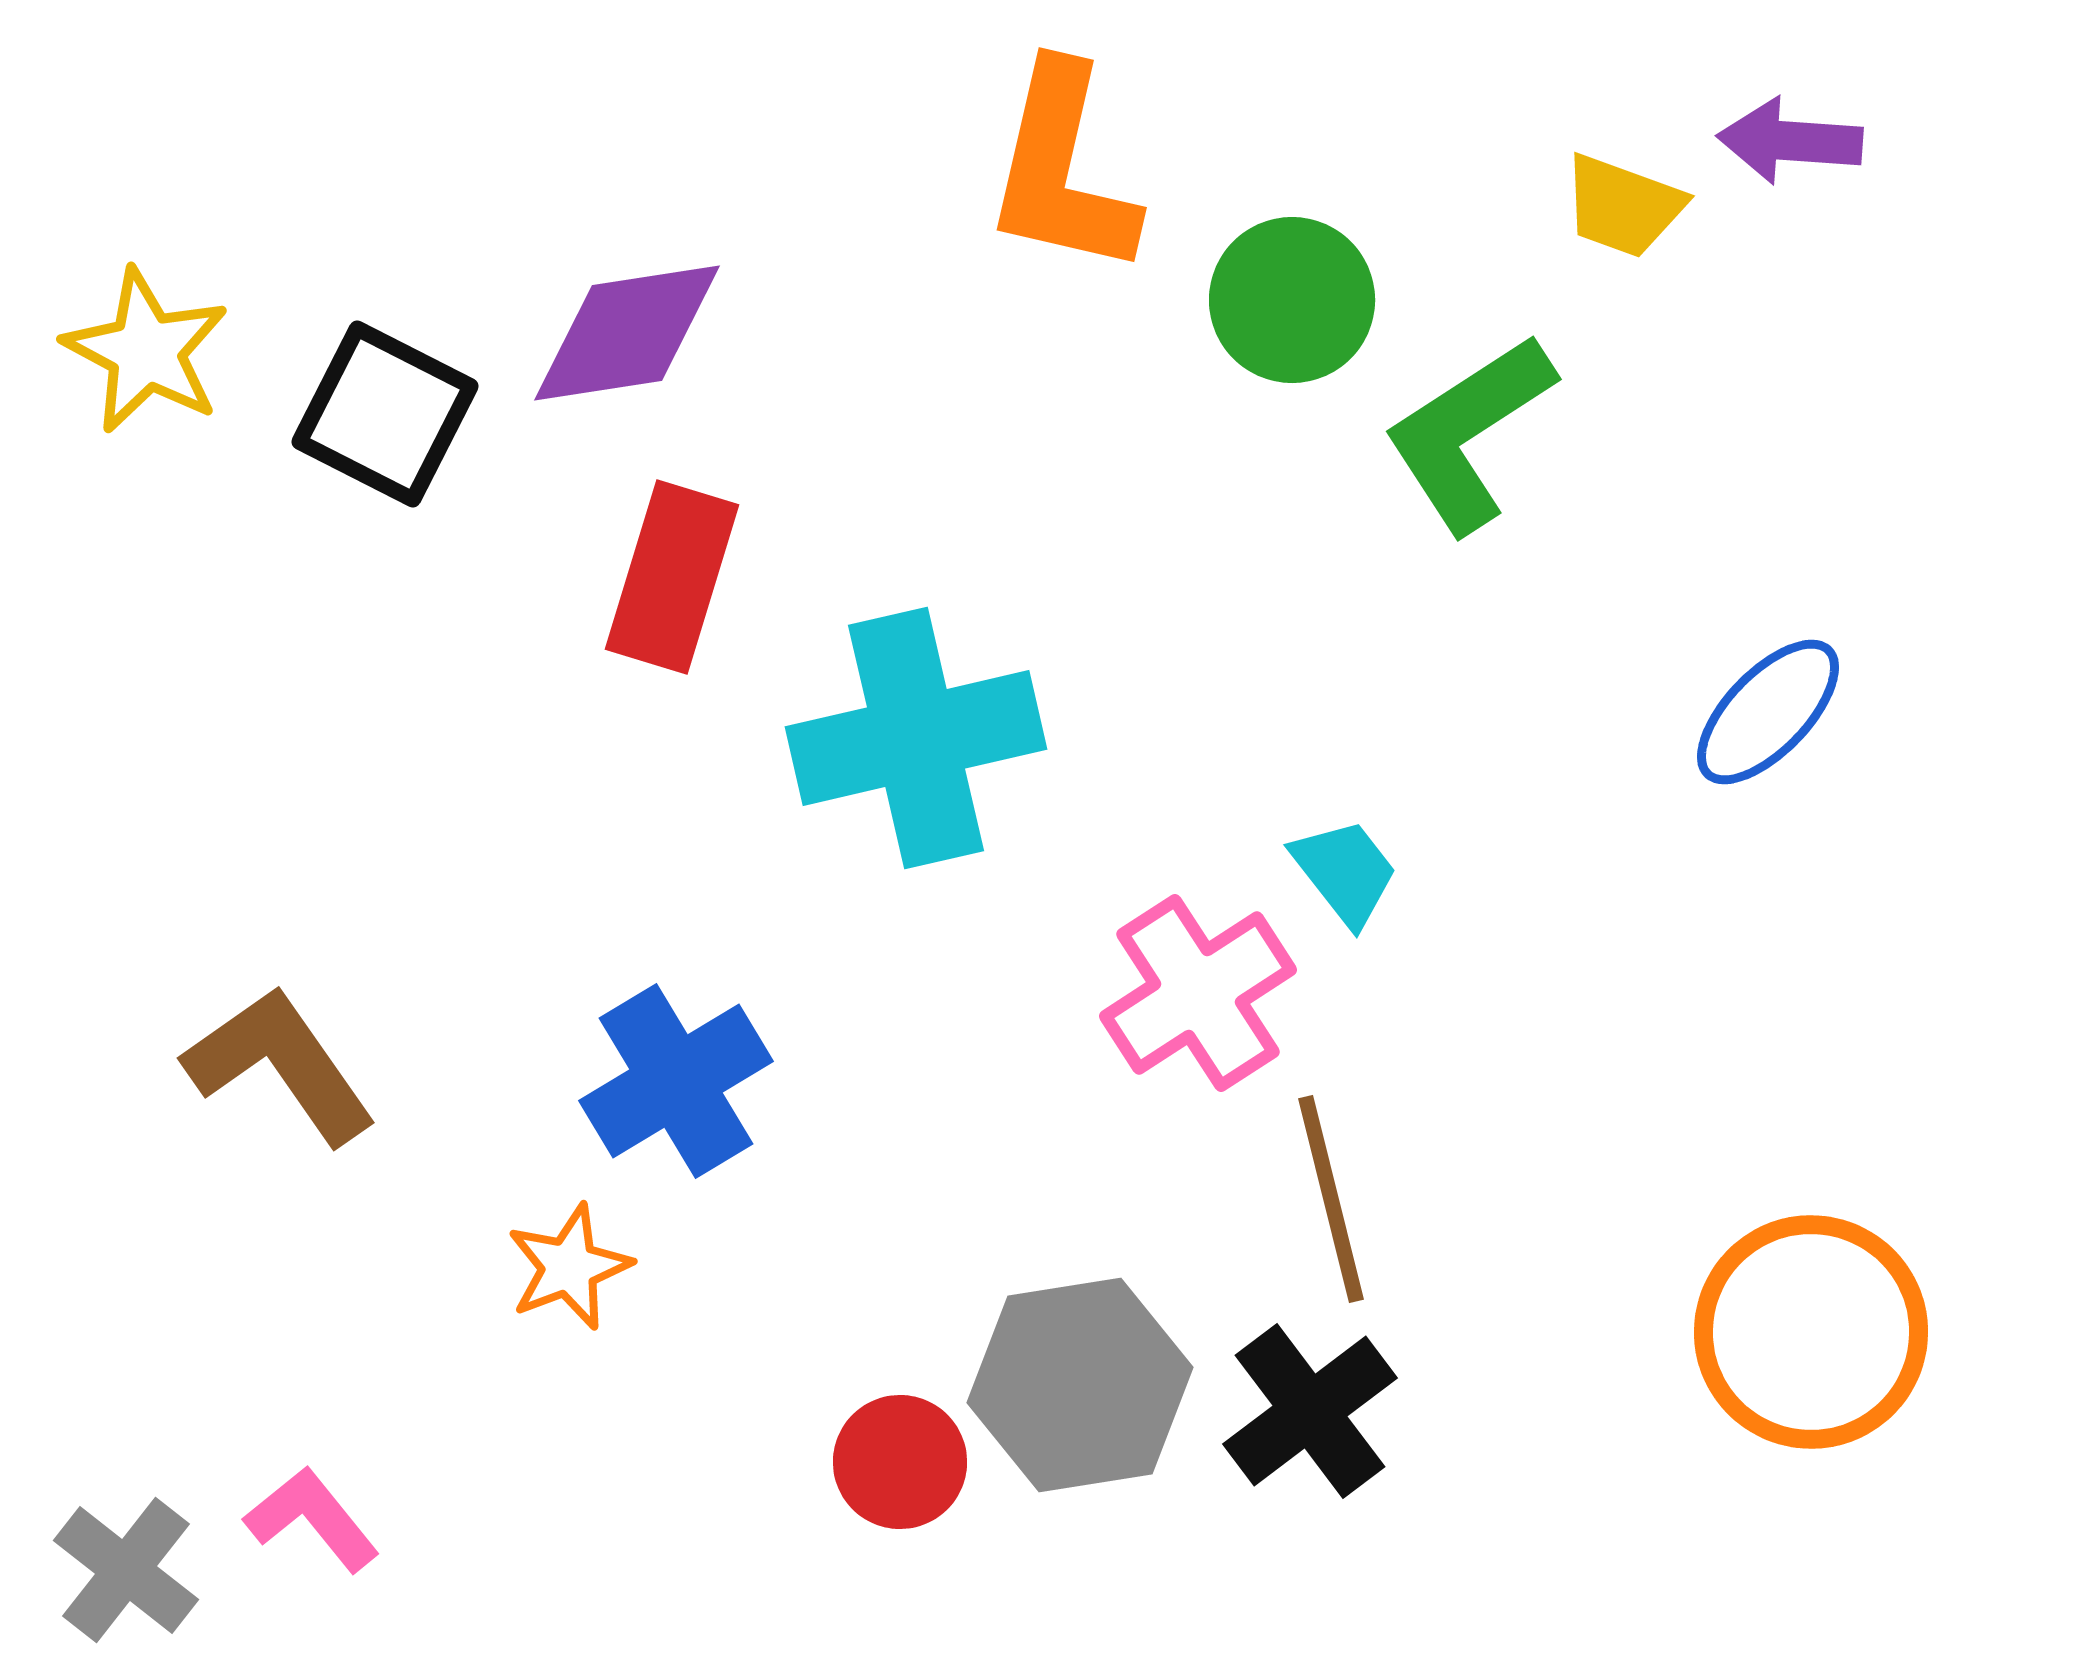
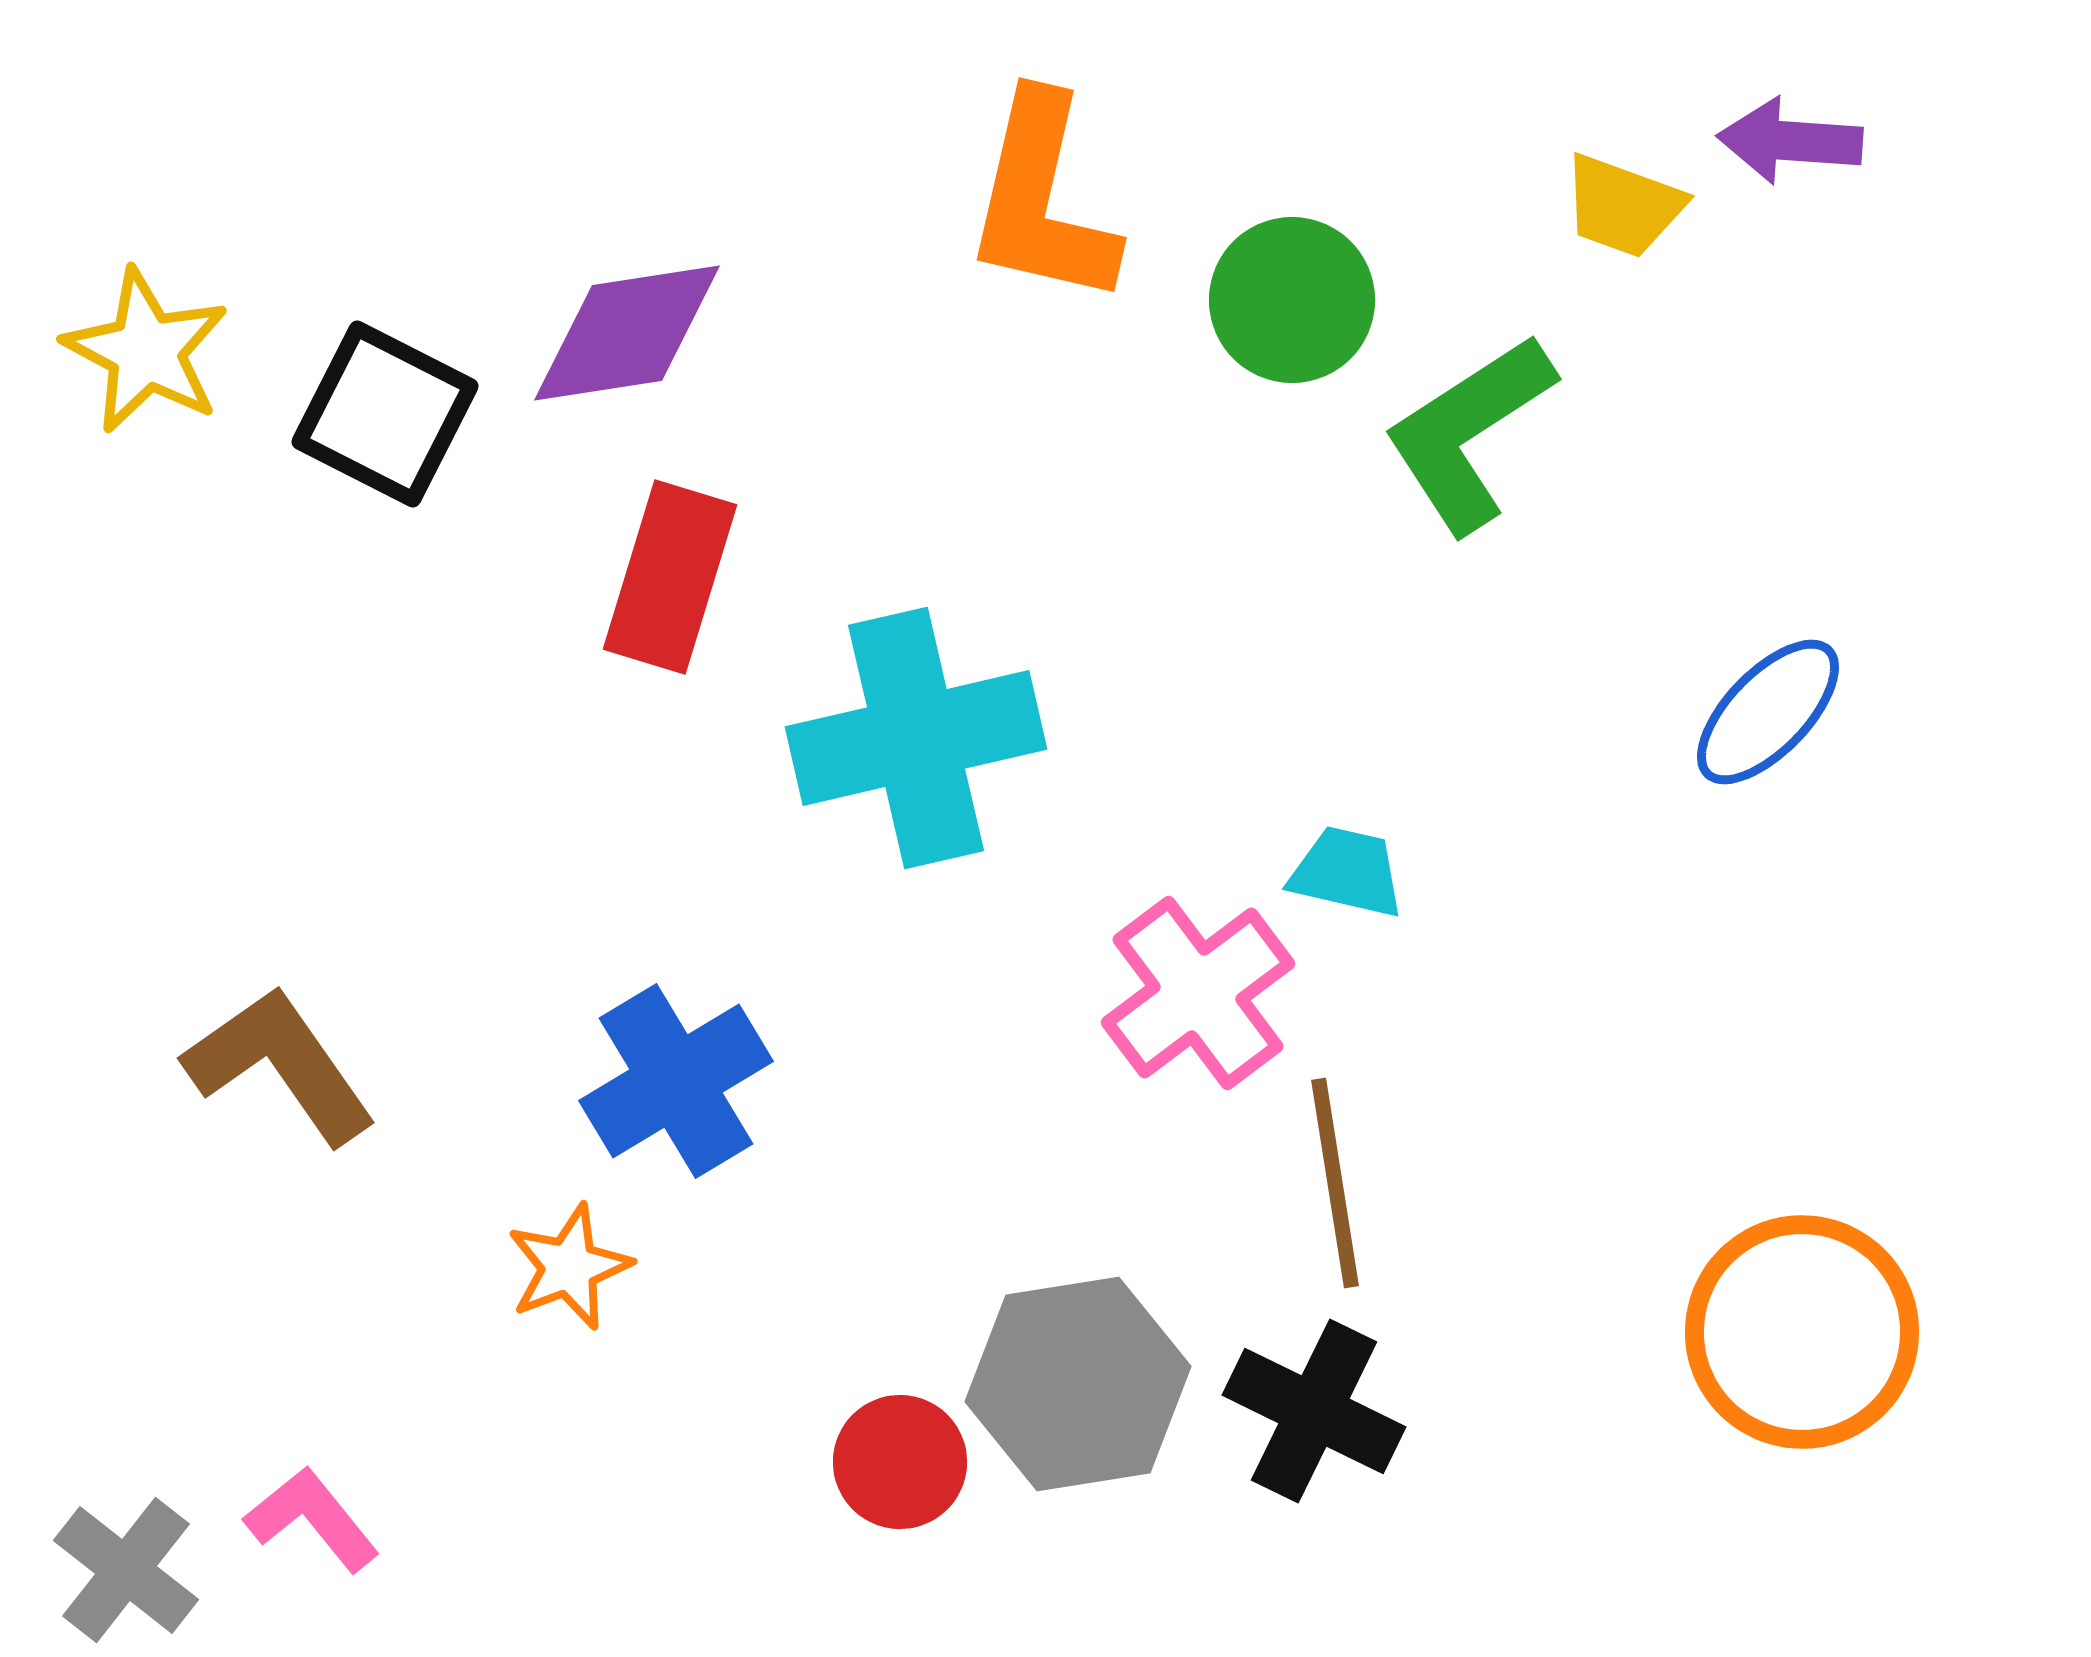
orange L-shape: moved 20 px left, 30 px down
red rectangle: moved 2 px left
cyan trapezoid: moved 2 px right; rotated 39 degrees counterclockwise
pink cross: rotated 4 degrees counterclockwise
brown line: moved 4 px right, 16 px up; rotated 5 degrees clockwise
orange circle: moved 9 px left
gray hexagon: moved 2 px left, 1 px up
black cross: moved 4 px right; rotated 27 degrees counterclockwise
